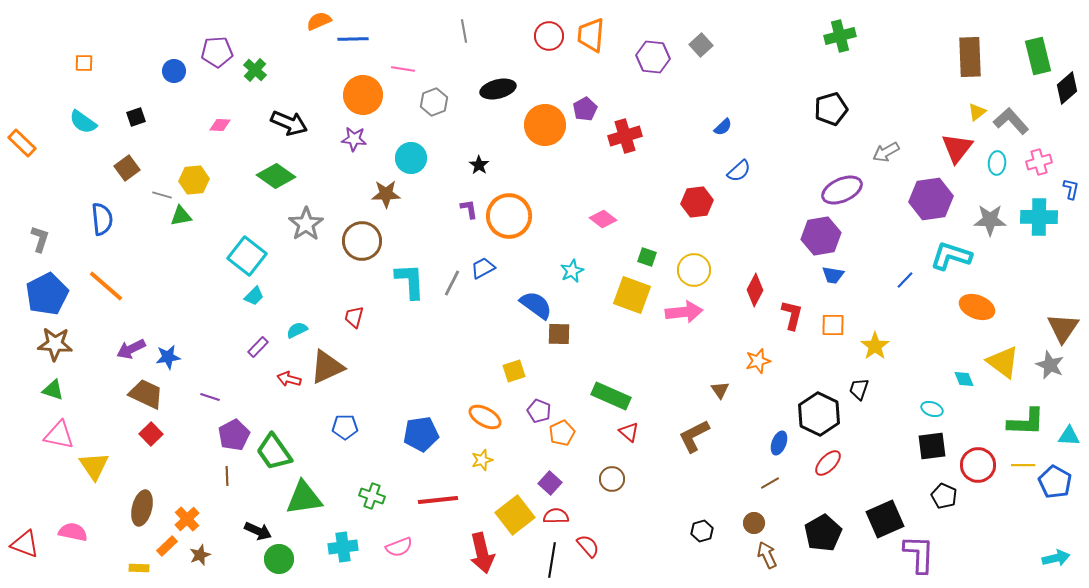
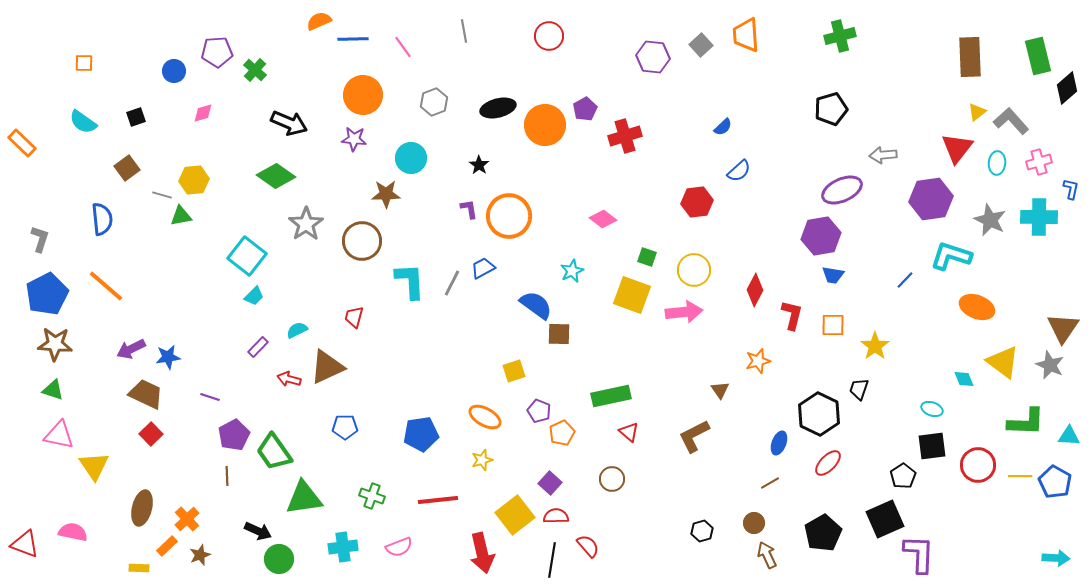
orange trapezoid at (591, 35): moved 155 px right; rotated 9 degrees counterclockwise
pink line at (403, 69): moved 22 px up; rotated 45 degrees clockwise
black ellipse at (498, 89): moved 19 px down
pink diamond at (220, 125): moved 17 px left, 12 px up; rotated 20 degrees counterclockwise
gray arrow at (886, 152): moved 3 px left, 3 px down; rotated 24 degrees clockwise
gray star at (990, 220): rotated 24 degrees clockwise
green rectangle at (611, 396): rotated 36 degrees counterclockwise
yellow line at (1023, 465): moved 3 px left, 11 px down
black pentagon at (944, 496): moved 41 px left, 20 px up; rotated 15 degrees clockwise
cyan arrow at (1056, 558): rotated 16 degrees clockwise
